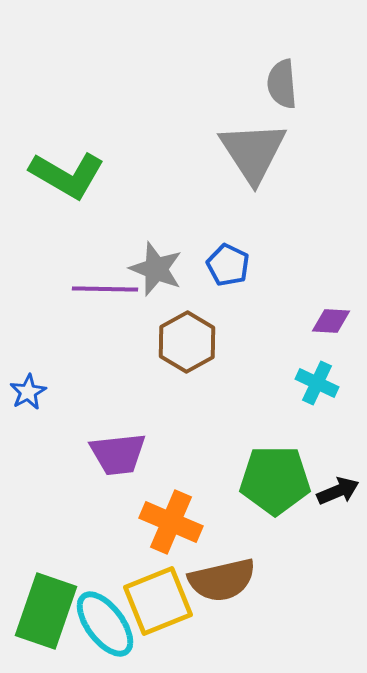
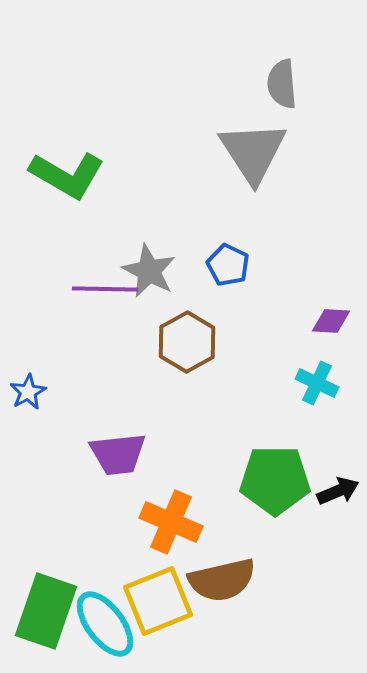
gray star: moved 7 px left, 2 px down; rotated 6 degrees clockwise
